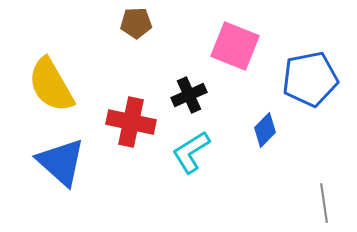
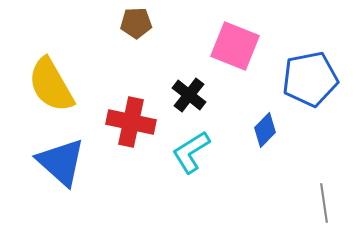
black cross: rotated 28 degrees counterclockwise
